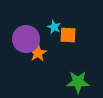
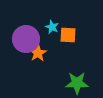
cyan star: moved 2 px left
green star: moved 1 px left, 1 px down
